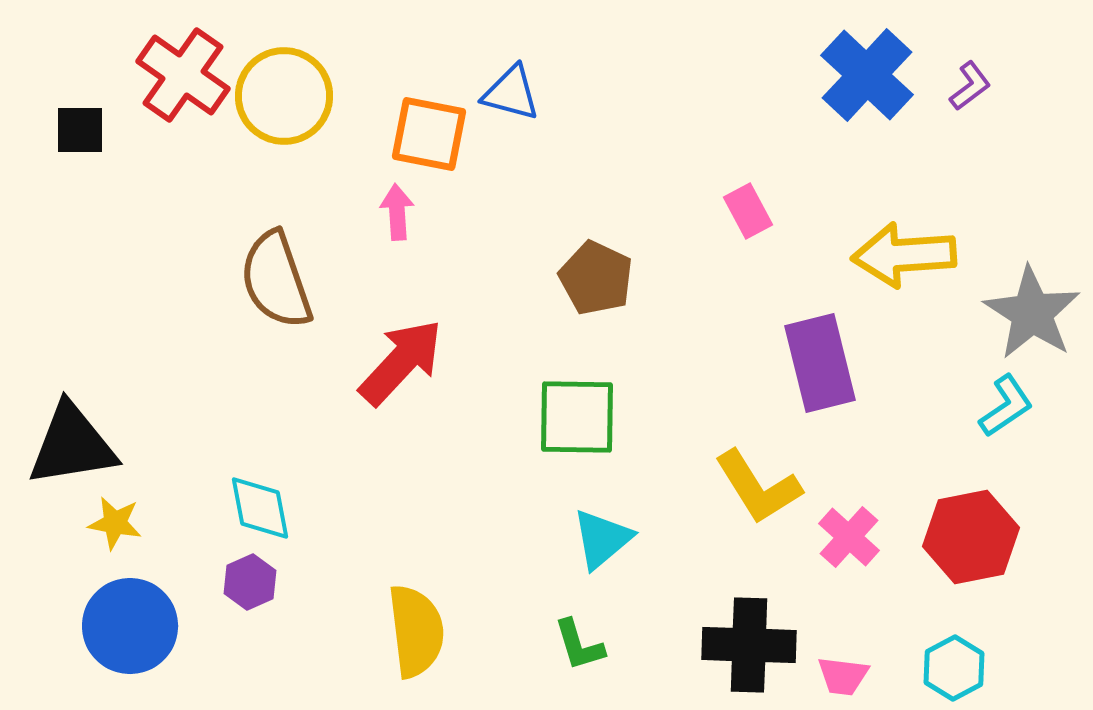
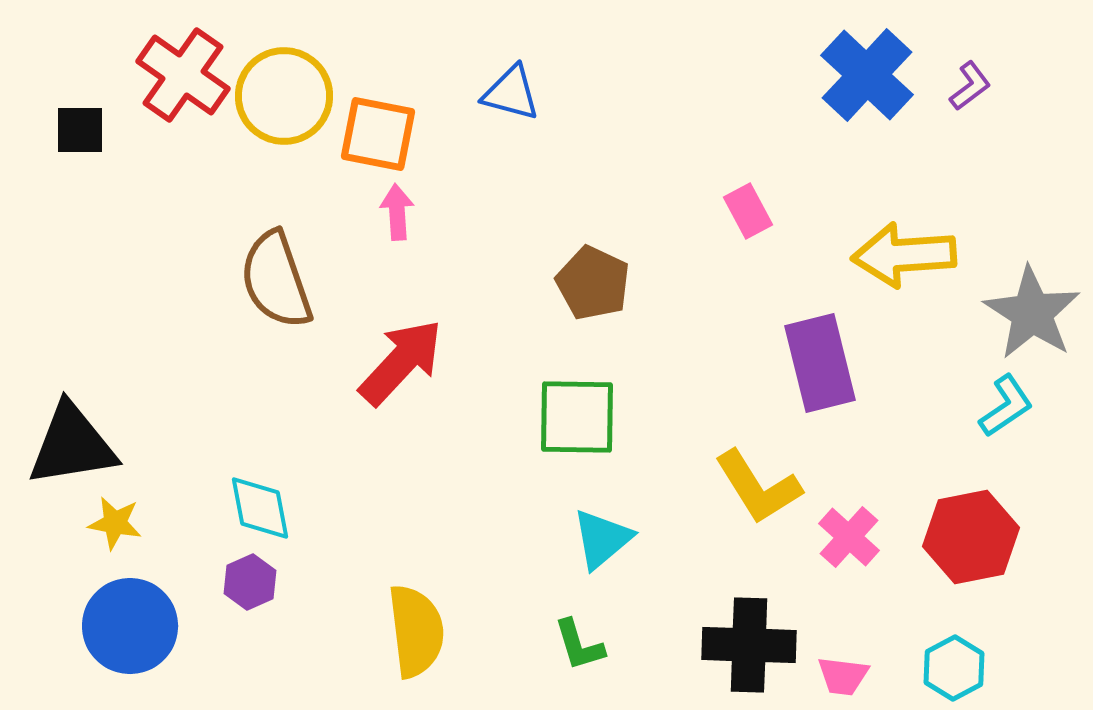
orange square: moved 51 px left
brown pentagon: moved 3 px left, 5 px down
